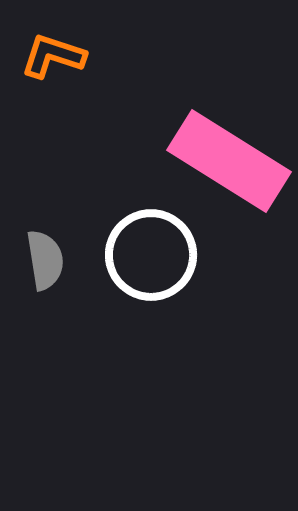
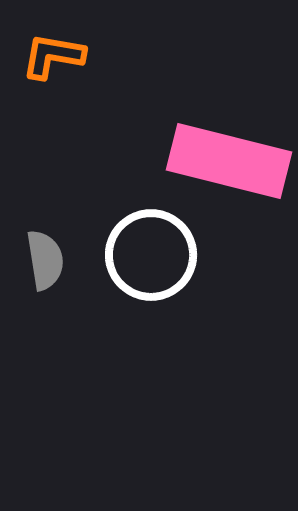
orange L-shape: rotated 8 degrees counterclockwise
pink rectangle: rotated 18 degrees counterclockwise
